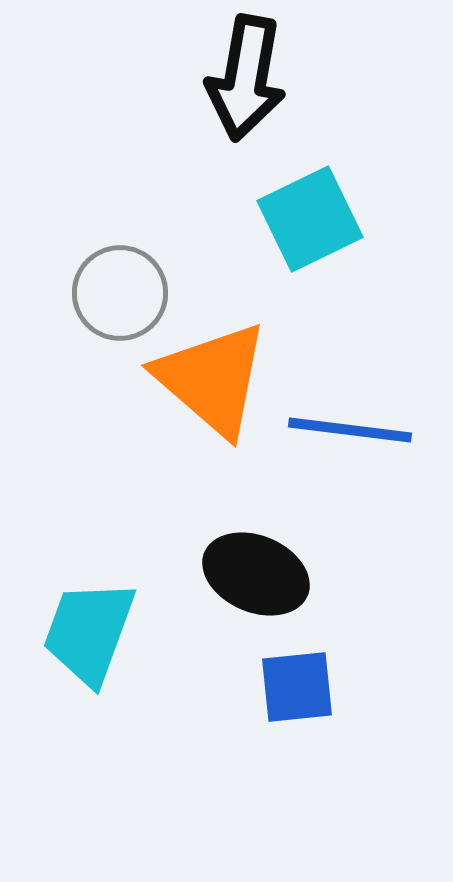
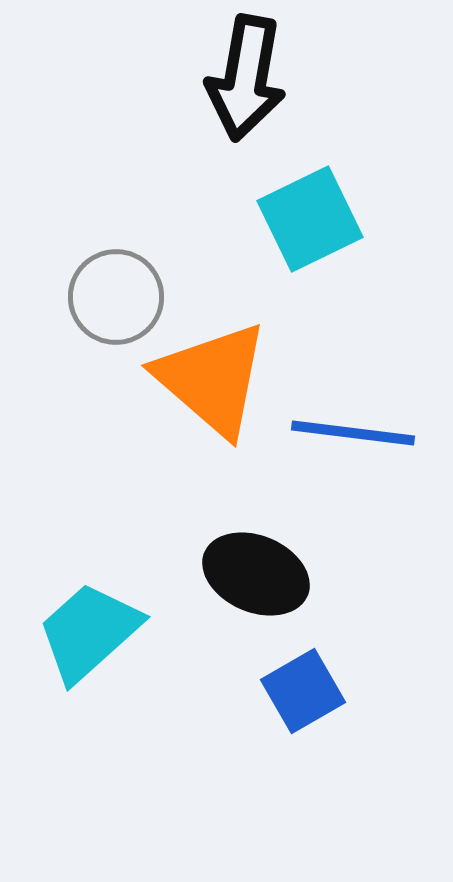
gray circle: moved 4 px left, 4 px down
blue line: moved 3 px right, 3 px down
cyan trapezoid: rotated 28 degrees clockwise
blue square: moved 6 px right, 4 px down; rotated 24 degrees counterclockwise
